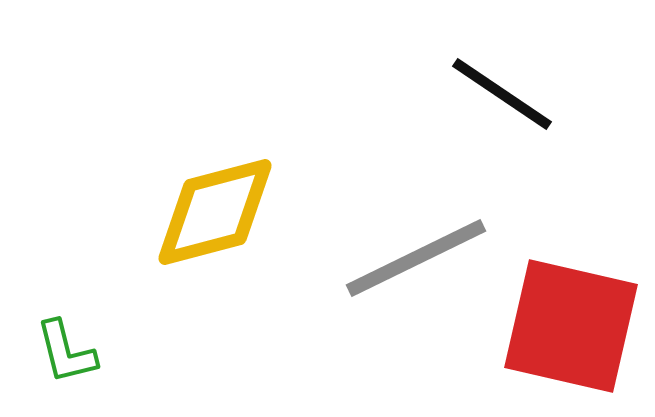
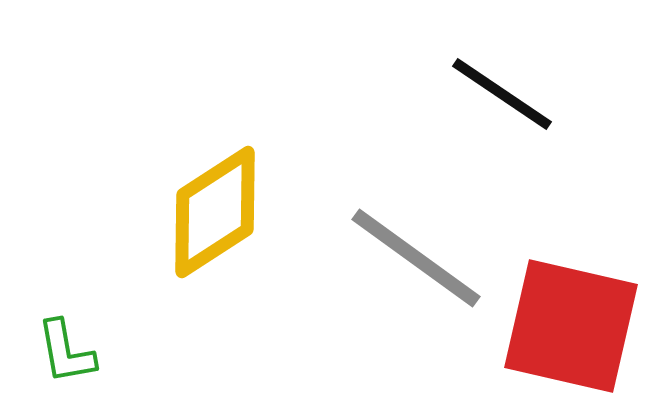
yellow diamond: rotated 18 degrees counterclockwise
gray line: rotated 62 degrees clockwise
green L-shape: rotated 4 degrees clockwise
